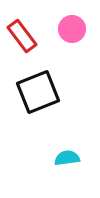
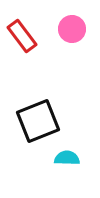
black square: moved 29 px down
cyan semicircle: rotated 10 degrees clockwise
